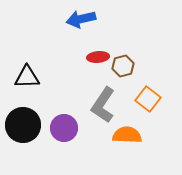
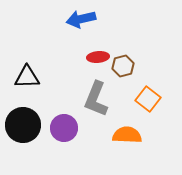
gray L-shape: moved 7 px left, 6 px up; rotated 12 degrees counterclockwise
